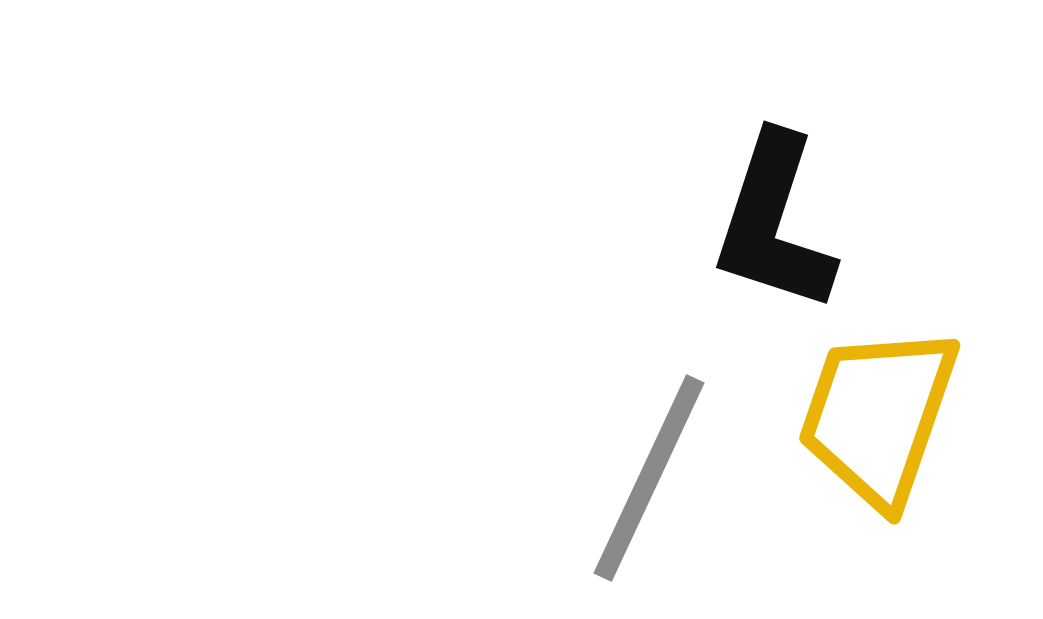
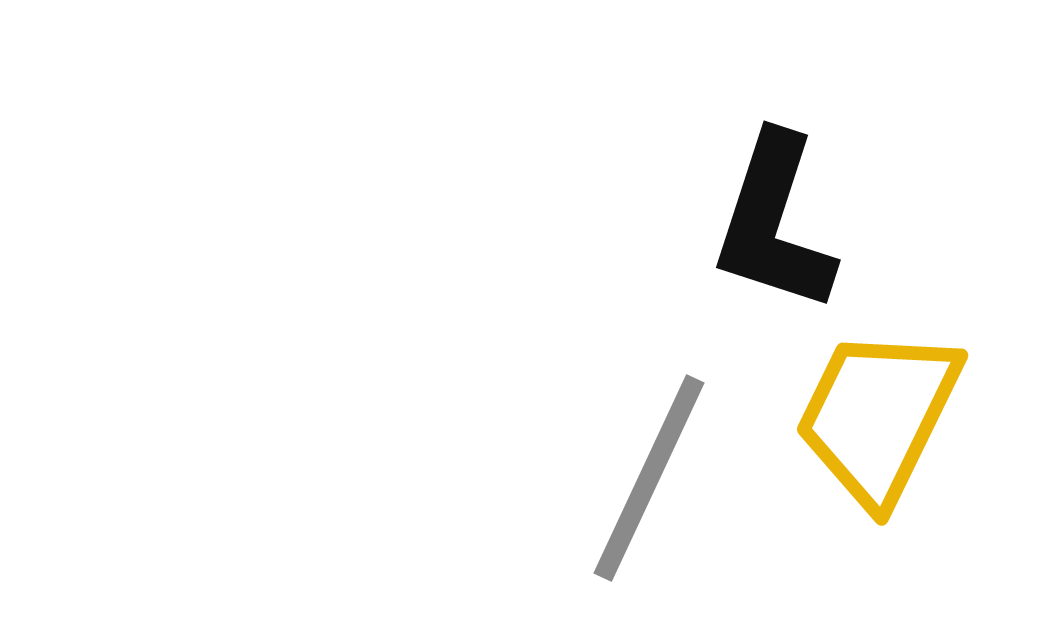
yellow trapezoid: rotated 7 degrees clockwise
